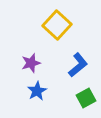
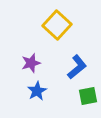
blue L-shape: moved 1 px left, 2 px down
green square: moved 2 px right, 2 px up; rotated 18 degrees clockwise
